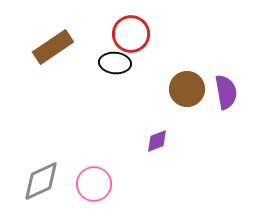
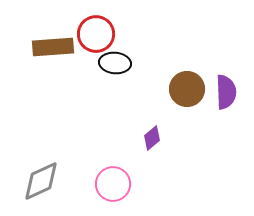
red circle: moved 35 px left
brown rectangle: rotated 30 degrees clockwise
purple semicircle: rotated 8 degrees clockwise
purple diamond: moved 5 px left, 3 px up; rotated 20 degrees counterclockwise
pink circle: moved 19 px right
